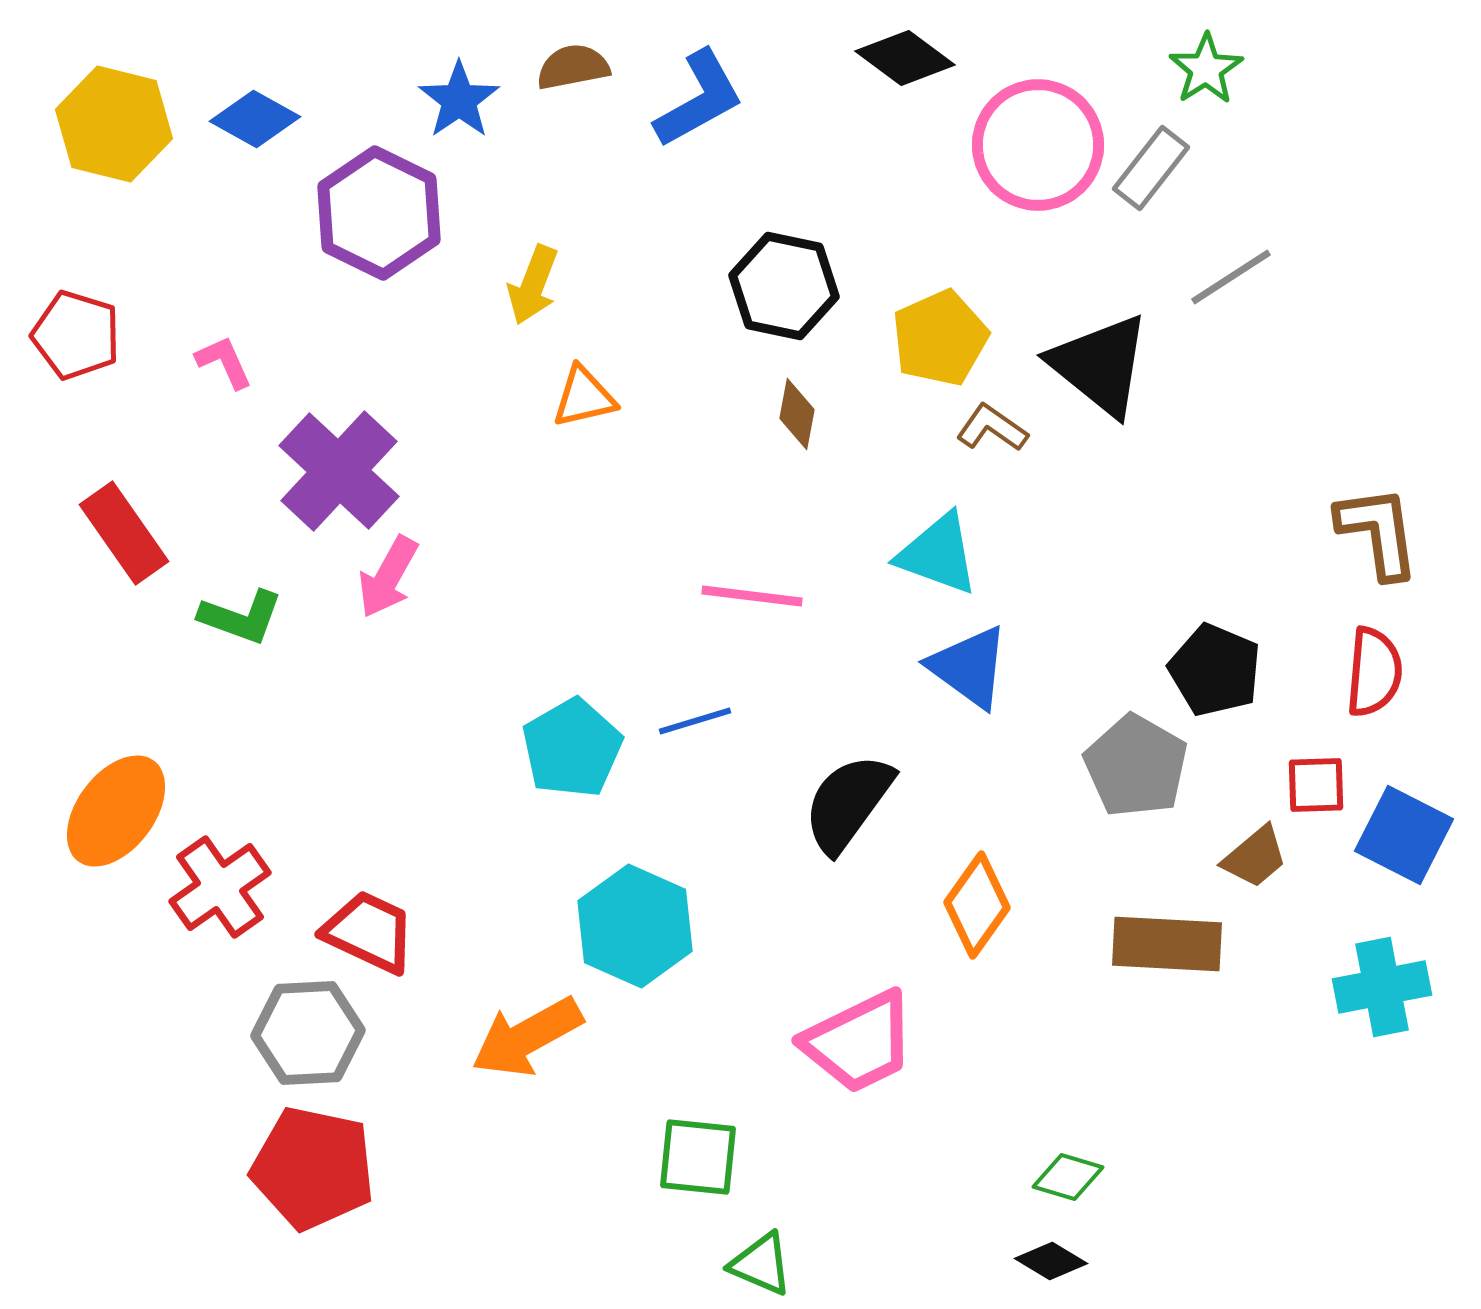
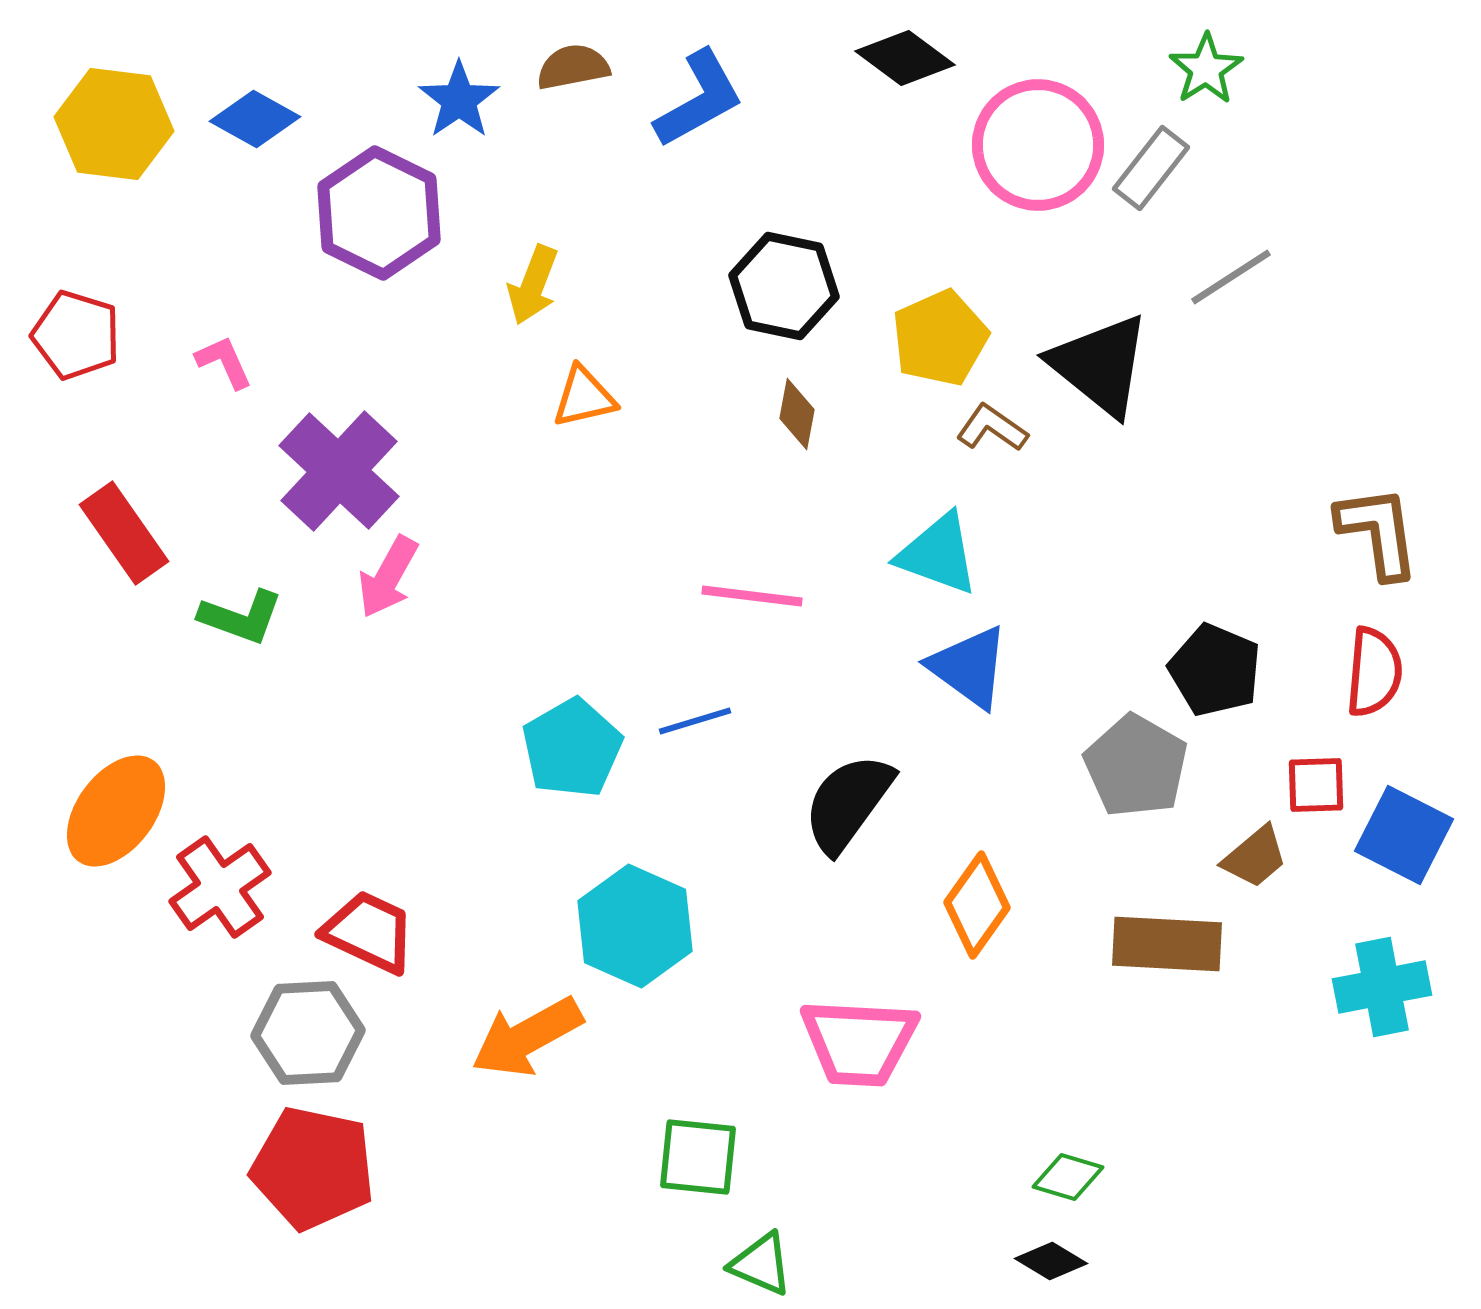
yellow hexagon at (114, 124): rotated 7 degrees counterclockwise
pink trapezoid at (859, 1042): rotated 29 degrees clockwise
